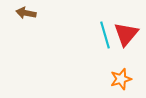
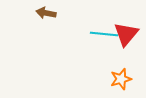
brown arrow: moved 20 px right
cyan line: moved 1 px left, 1 px up; rotated 68 degrees counterclockwise
